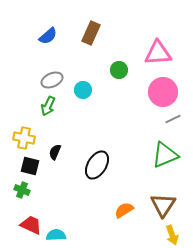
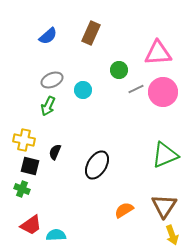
gray line: moved 37 px left, 30 px up
yellow cross: moved 2 px down
green cross: moved 1 px up
brown triangle: moved 1 px right, 1 px down
red trapezoid: rotated 120 degrees clockwise
